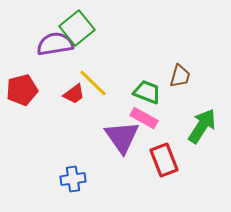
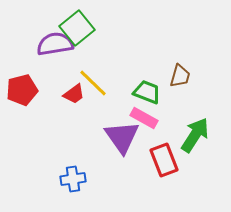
green arrow: moved 7 px left, 9 px down
